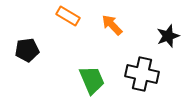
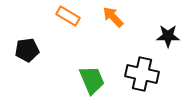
orange arrow: moved 1 px right, 8 px up
black star: rotated 20 degrees clockwise
